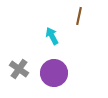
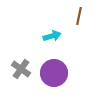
cyan arrow: rotated 102 degrees clockwise
gray cross: moved 2 px right
